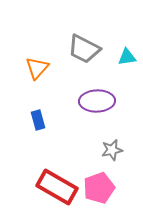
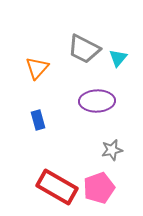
cyan triangle: moved 9 px left, 1 px down; rotated 42 degrees counterclockwise
